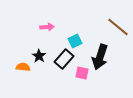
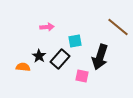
cyan square: rotated 16 degrees clockwise
black rectangle: moved 4 px left
pink square: moved 3 px down
